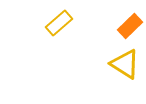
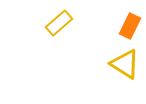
orange rectangle: rotated 20 degrees counterclockwise
